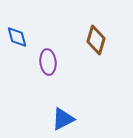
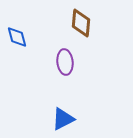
brown diamond: moved 15 px left, 17 px up; rotated 12 degrees counterclockwise
purple ellipse: moved 17 px right
